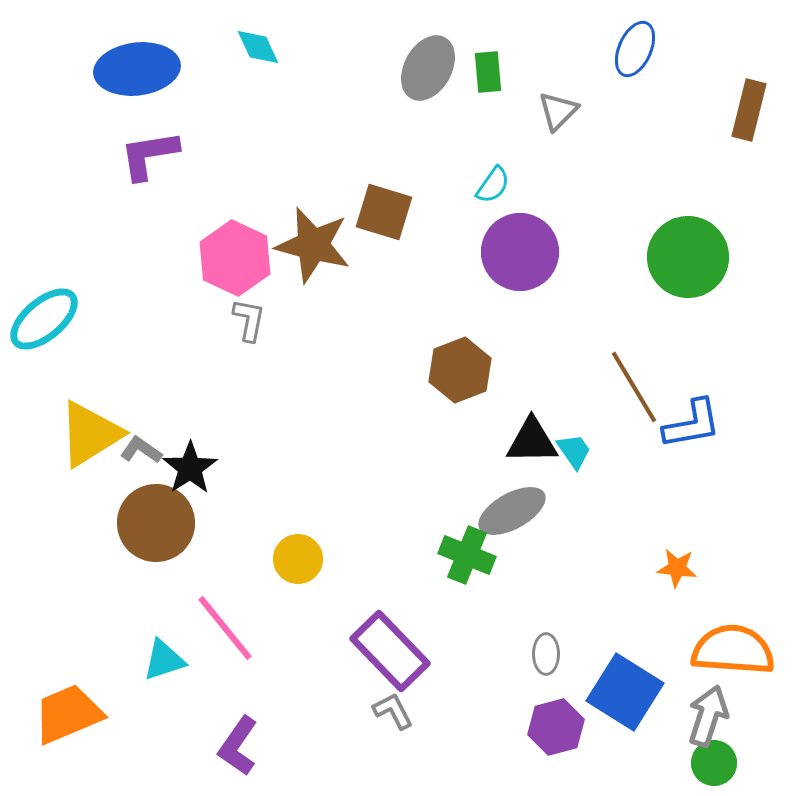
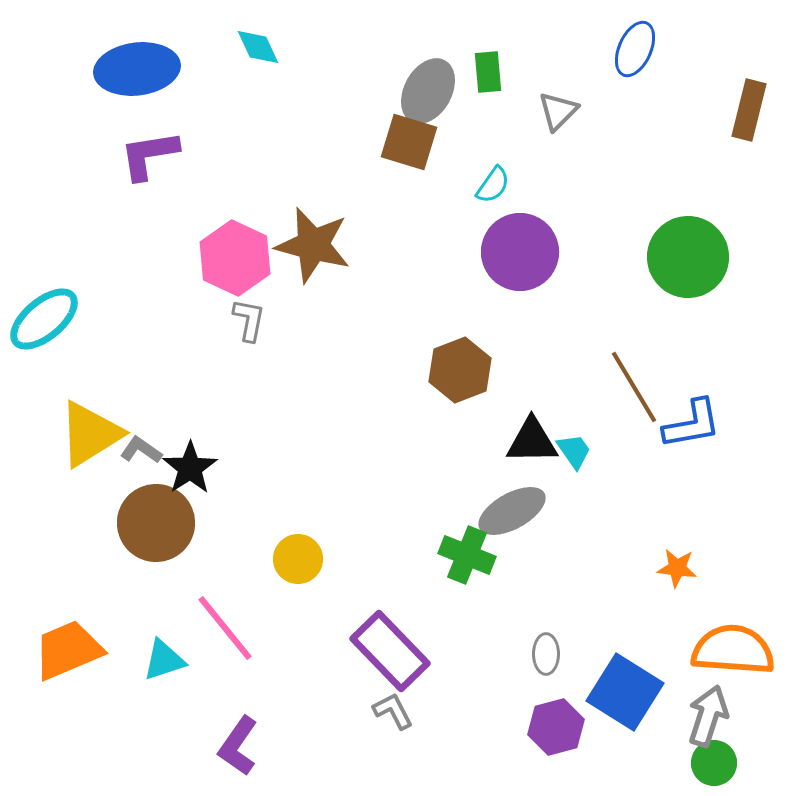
gray ellipse at (428, 68): moved 23 px down
brown square at (384, 212): moved 25 px right, 70 px up
orange trapezoid at (68, 714): moved 64 px up
